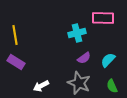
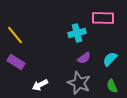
yellow line: rotated 30 degrees counterclockwise
cyan semicircle: moved 2 px right, 1 px up
white arrow: moved 1 px left, 1 px up
